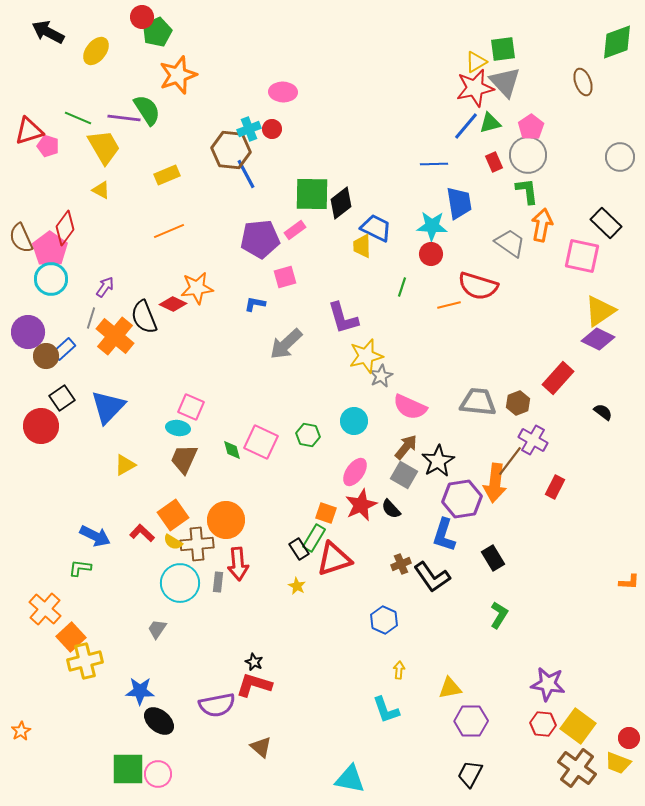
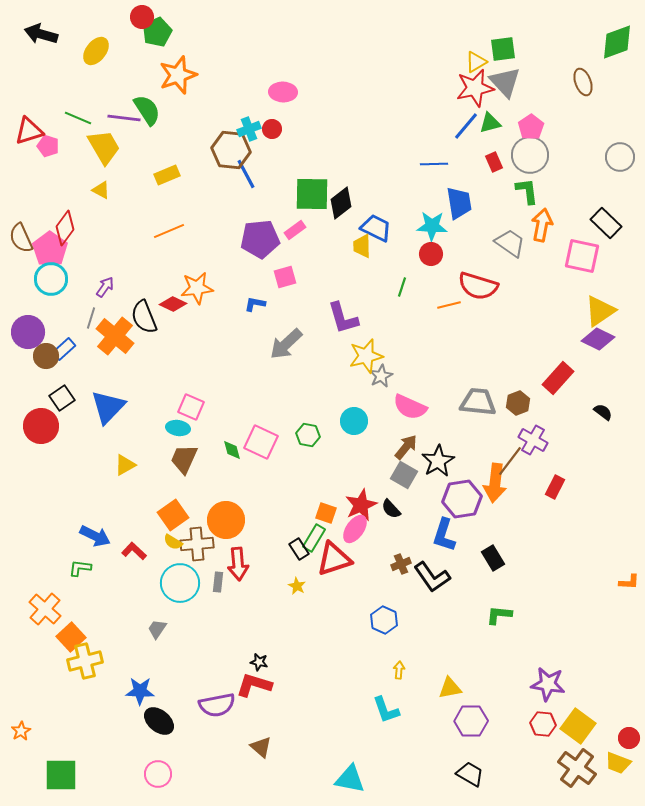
black arrow at (48, 32): moved 7 px left, 2 px down; rotated 12 degrees counterclockwise
gray circle at (528, 155): moved 2 px right
pink ellipse at (355, 472): moved 57 px down
red L-shape at (142, 533): moved 8 px left, 18 px down
green L-shape at (499, 615): rotated 116 degrees counterclockwise
black star at (254, 662): moved 5 px right; rotated 12 degrees counterclockwise
green square at (128, 769): moved 67 px left, 6 px down
black trapezoid at (470, 774): rotated 92 degrees clockwise
